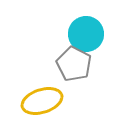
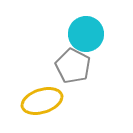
gray pentagon: moved 1 px left, 2 px down
